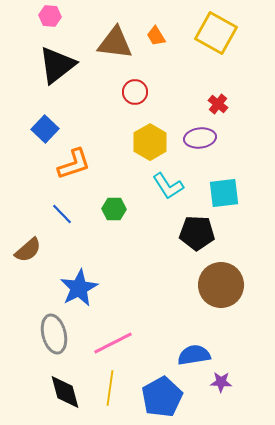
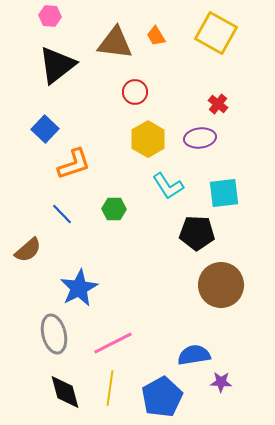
yellow hexagon: moved 2 px left, 3 px up
